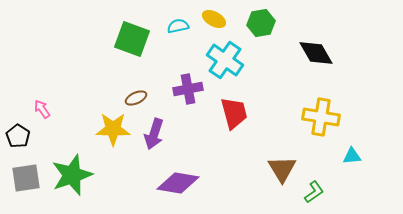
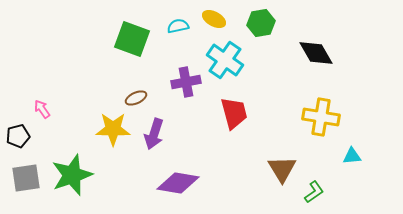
purple cross: moved 2 px left, 7 px up
black pentagon: rotated 25 degrees clockwise
